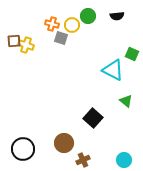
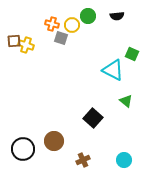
brown circle: moved 10 px left, 2 px up
